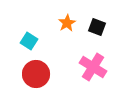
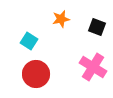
orange star: moved 6 px left, 4 px up; rotated 18 degrees clockwise
